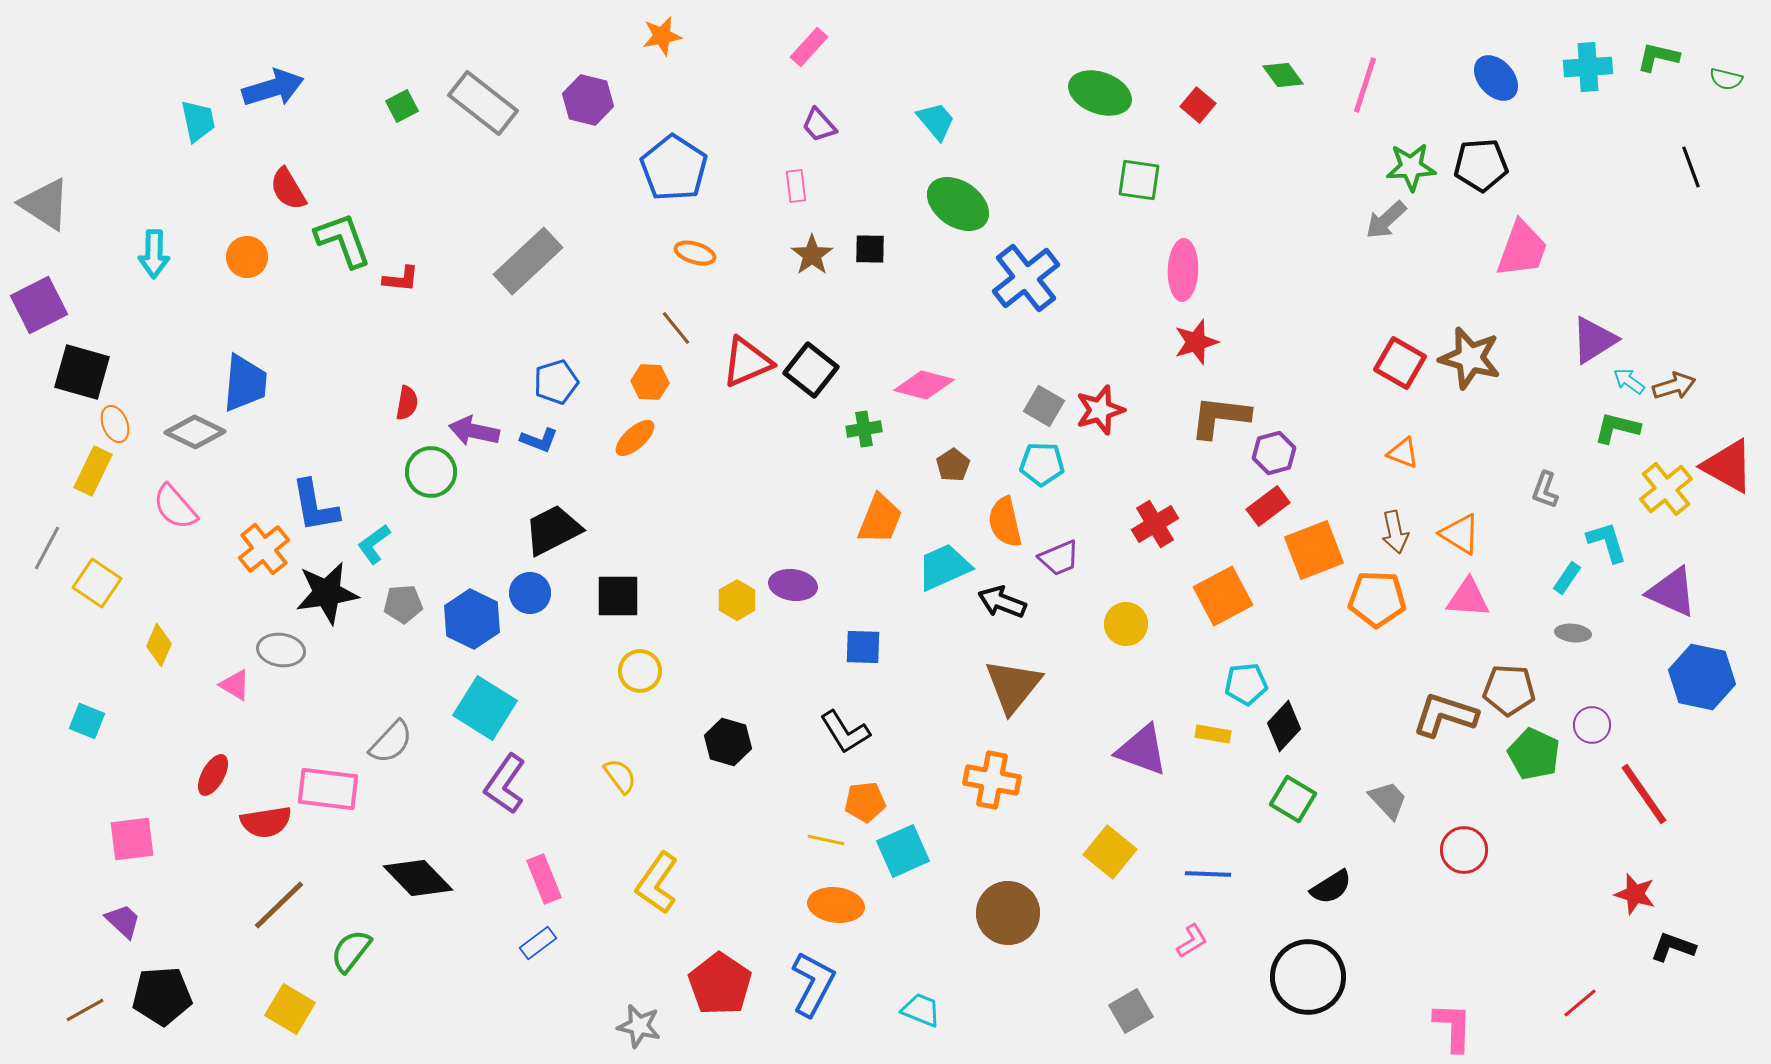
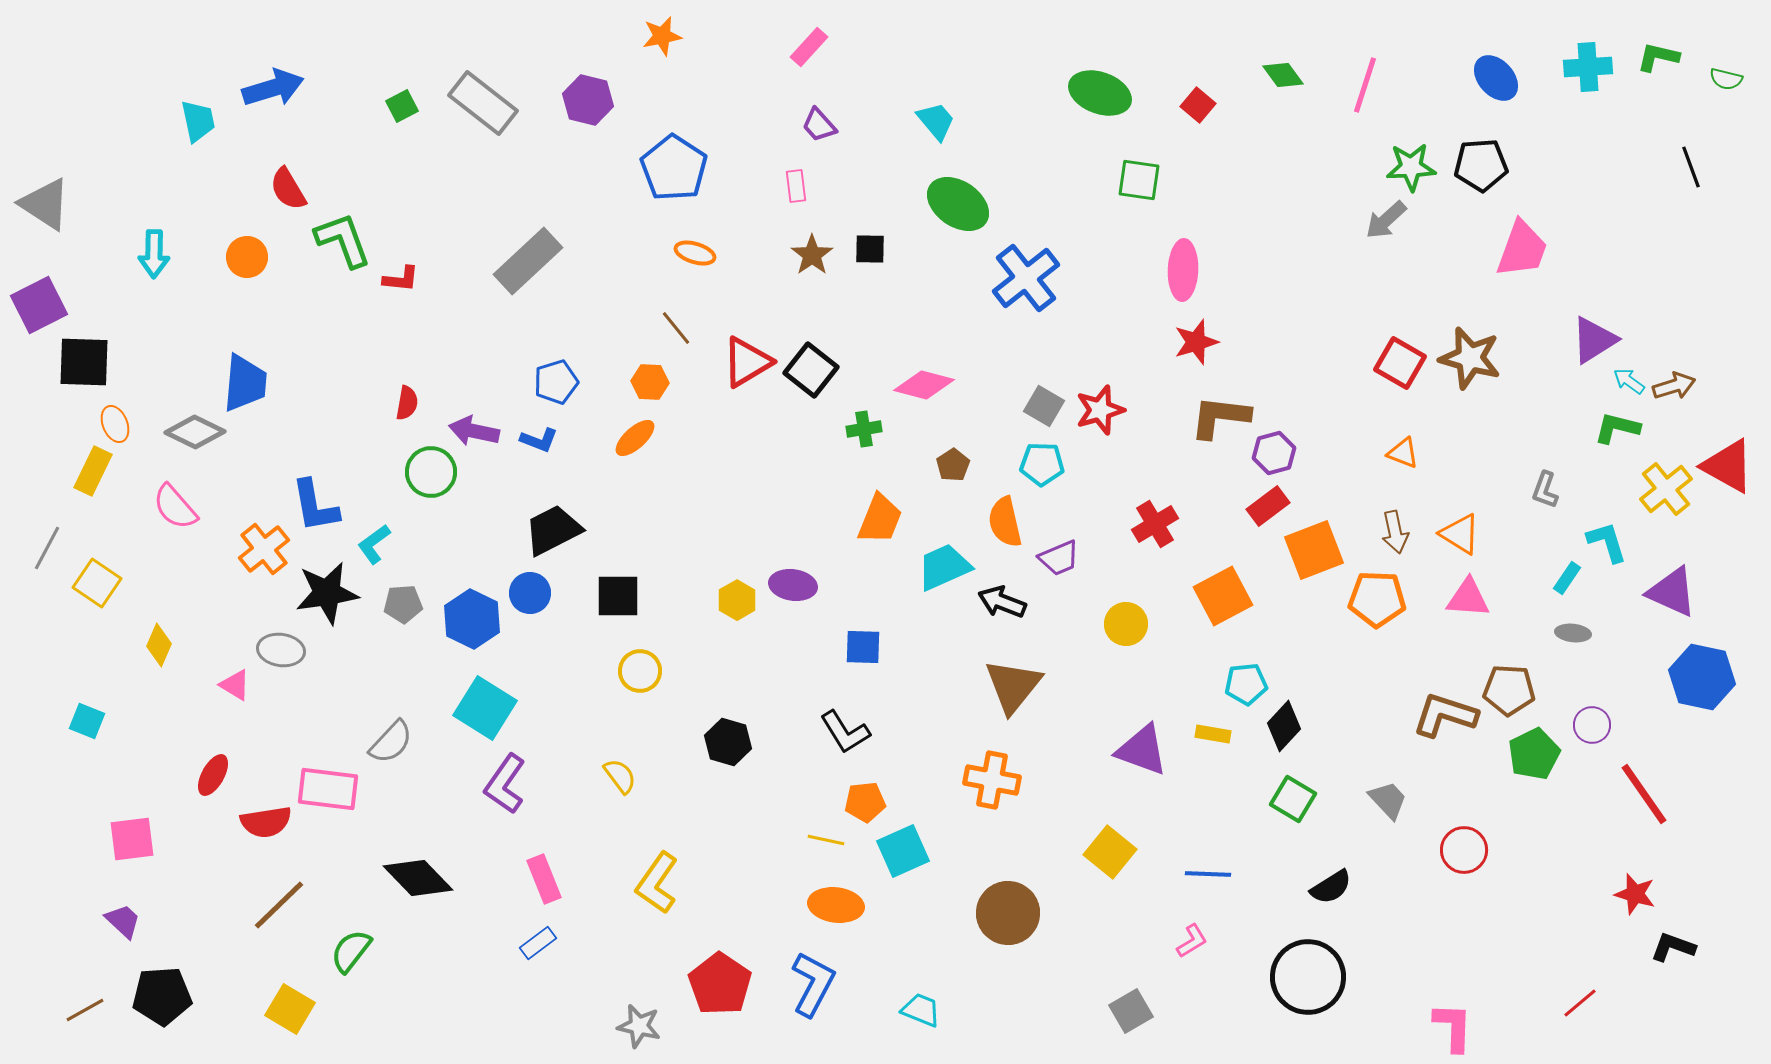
red triangle at (747, 362): rotated 8 degrees counterclockwise
black square at (82, 372): moved 2 px right, 10 px up; rotated 14 degrees counterclockwise
green pentagon at (1534, 754): rotated 21 degrees clockwise
